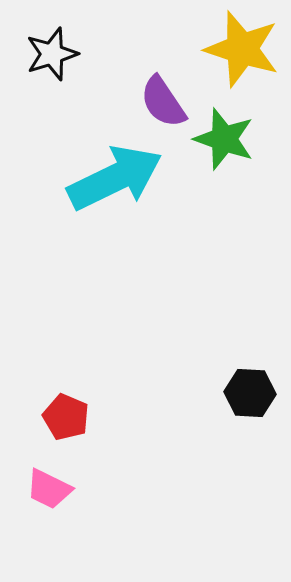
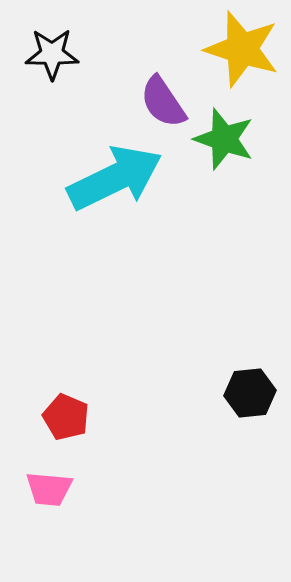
black star: rotated 18 degrees clockwise
black hexagon: rotated 9 degrees counterclockwise
pink trapezoid: rotated 21 degrees counterclockwise
